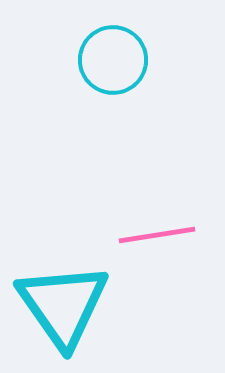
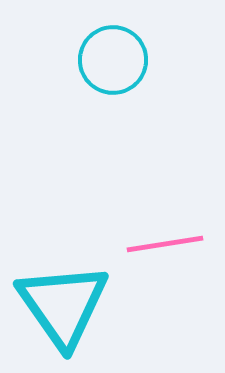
pink line: moved 8 px right, 9 px down
